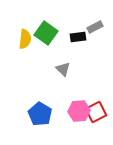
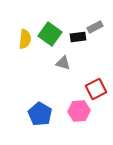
green square: moved 4 px right, 1 px down
gray triangle: moved 6 px up; rotated 28 degrees counterclockwise
red square: moved 23 px up
